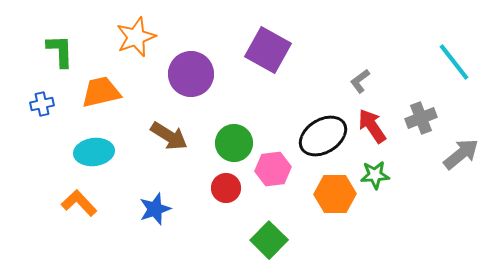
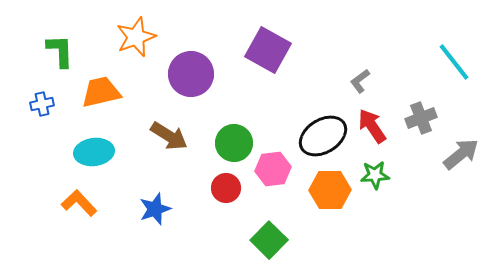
orange hexagon: moved 5 px left, 4 px up
